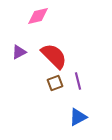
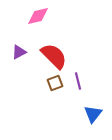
blue triangle: moved 15 px right, 3 px up; rotated 24 degrees counterclockwise
